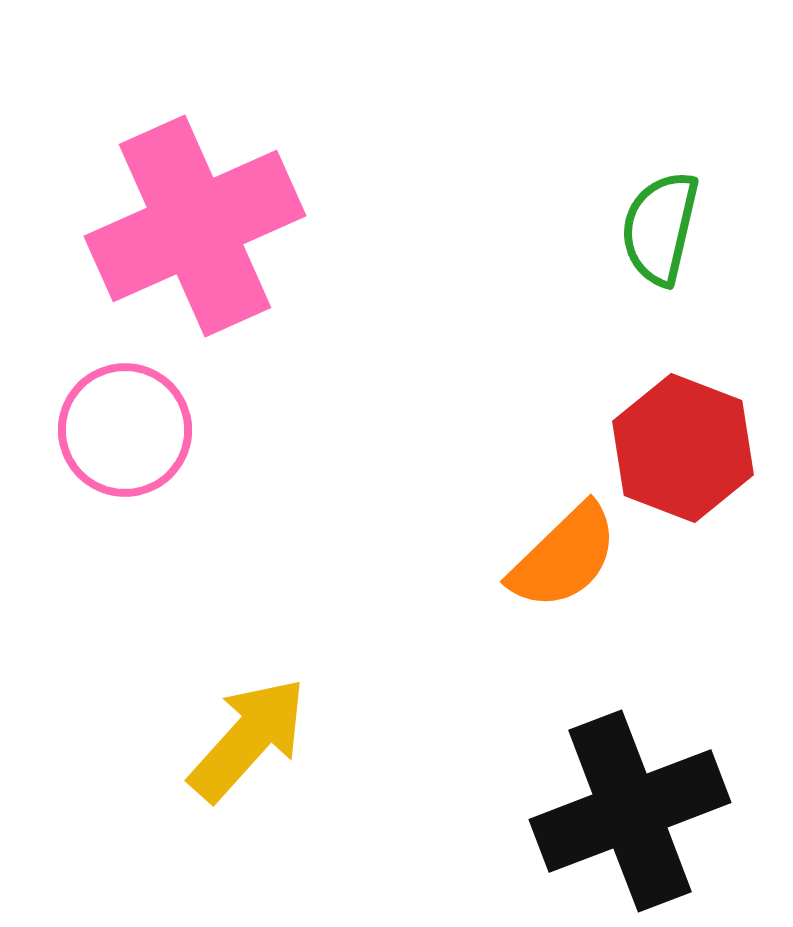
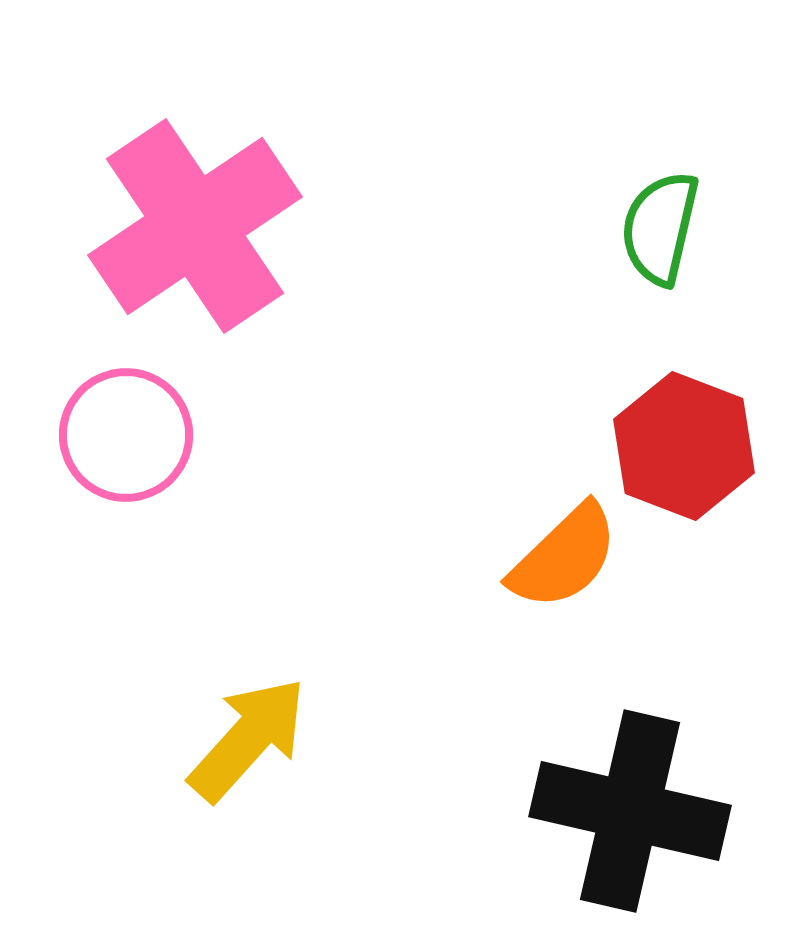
pink cross: rotated 10 degrees counterclockwise
pink circle: moved 1 px right, 5 px down
red hexagon: moved 1 px right, 2 px up
black cross: rotated 34 degrees clockwise
